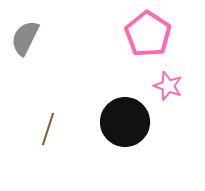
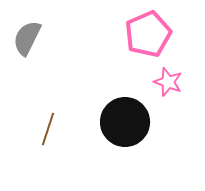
pink pentagon: rotated 15 degrees clockwise
gray semicircle: moved 2 px right
pink star: moved 4 px up
